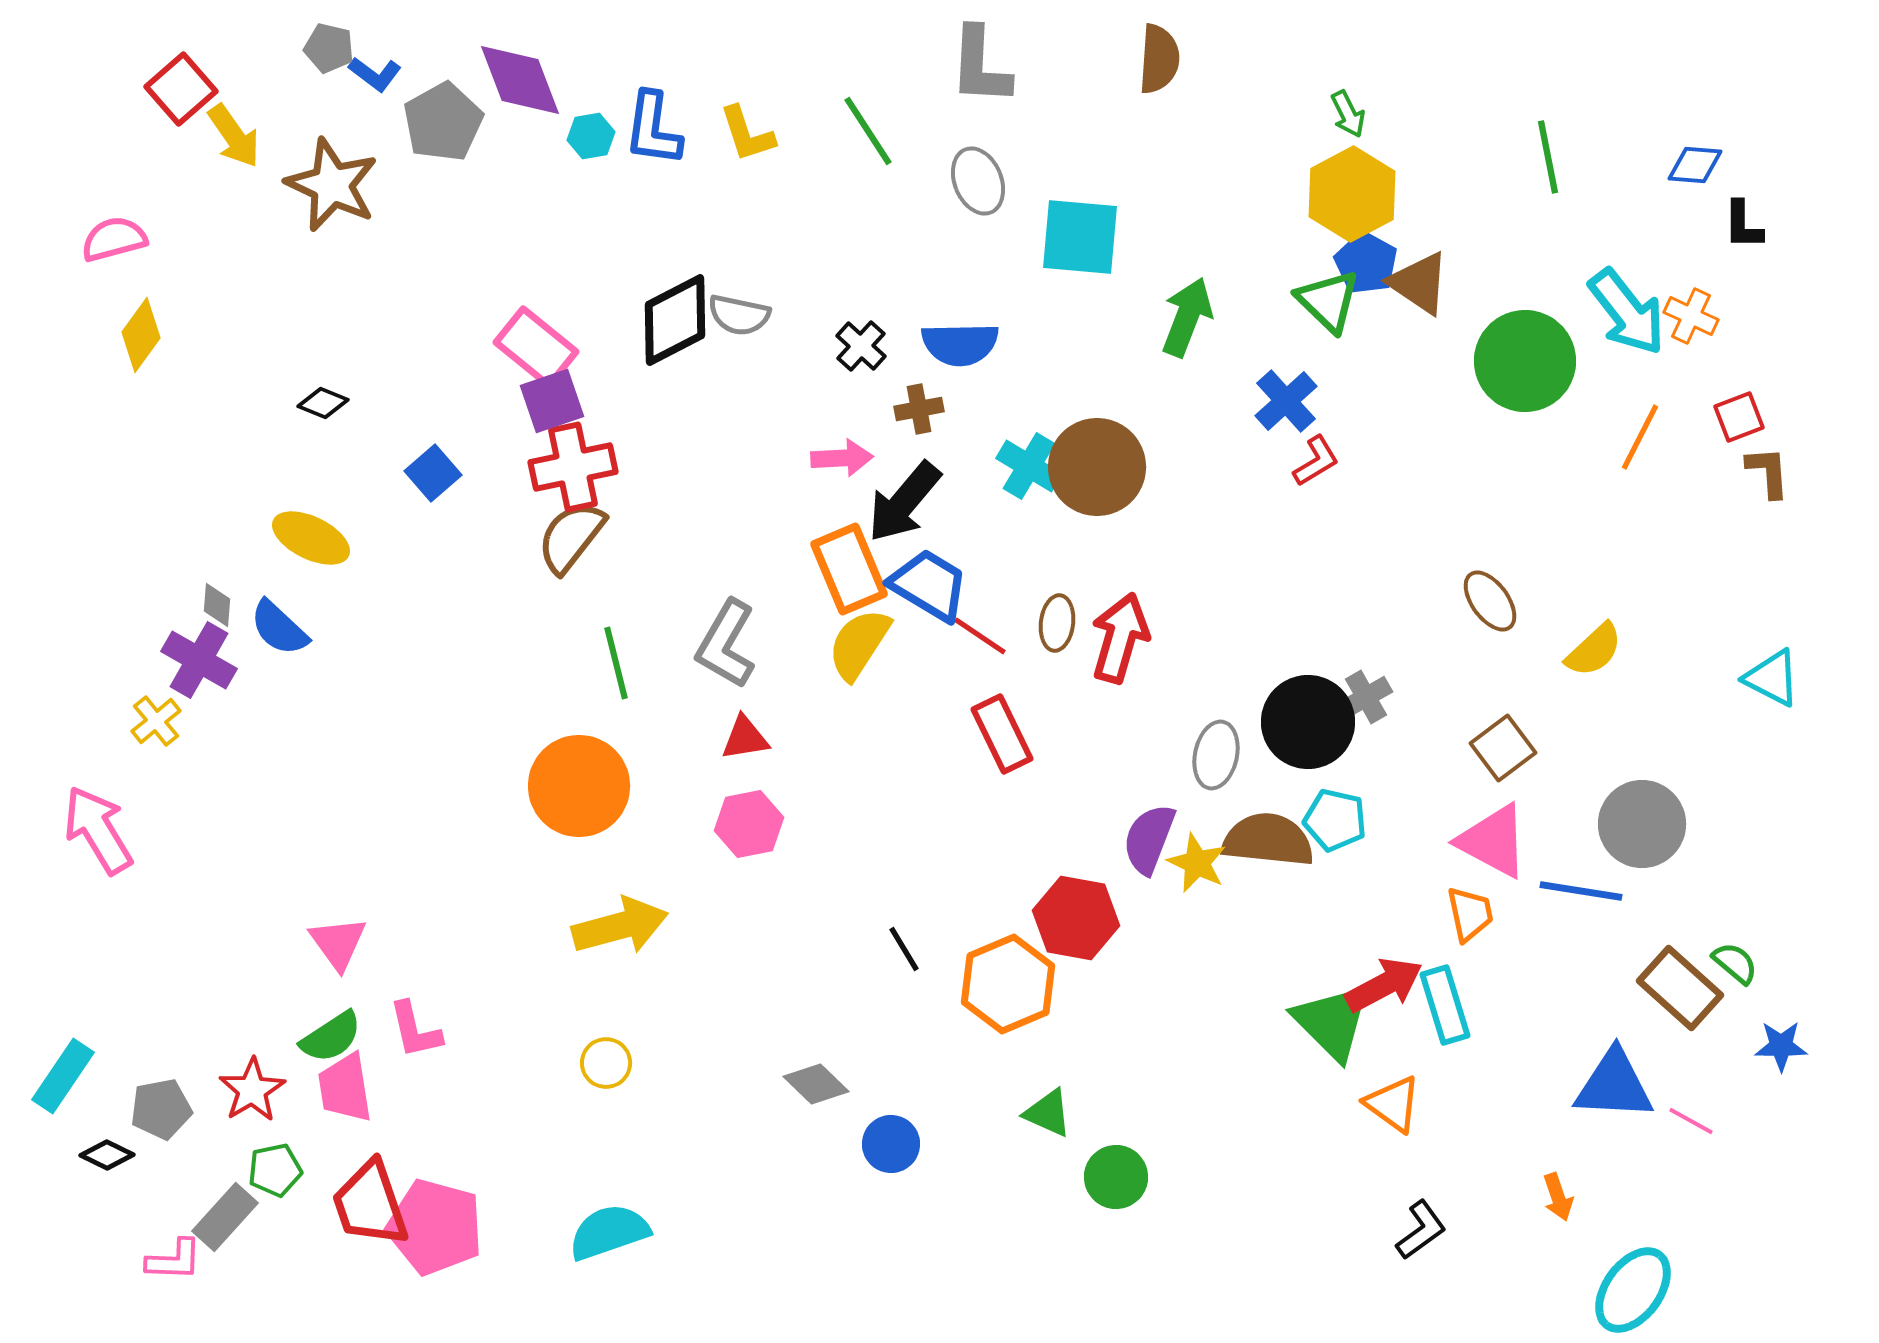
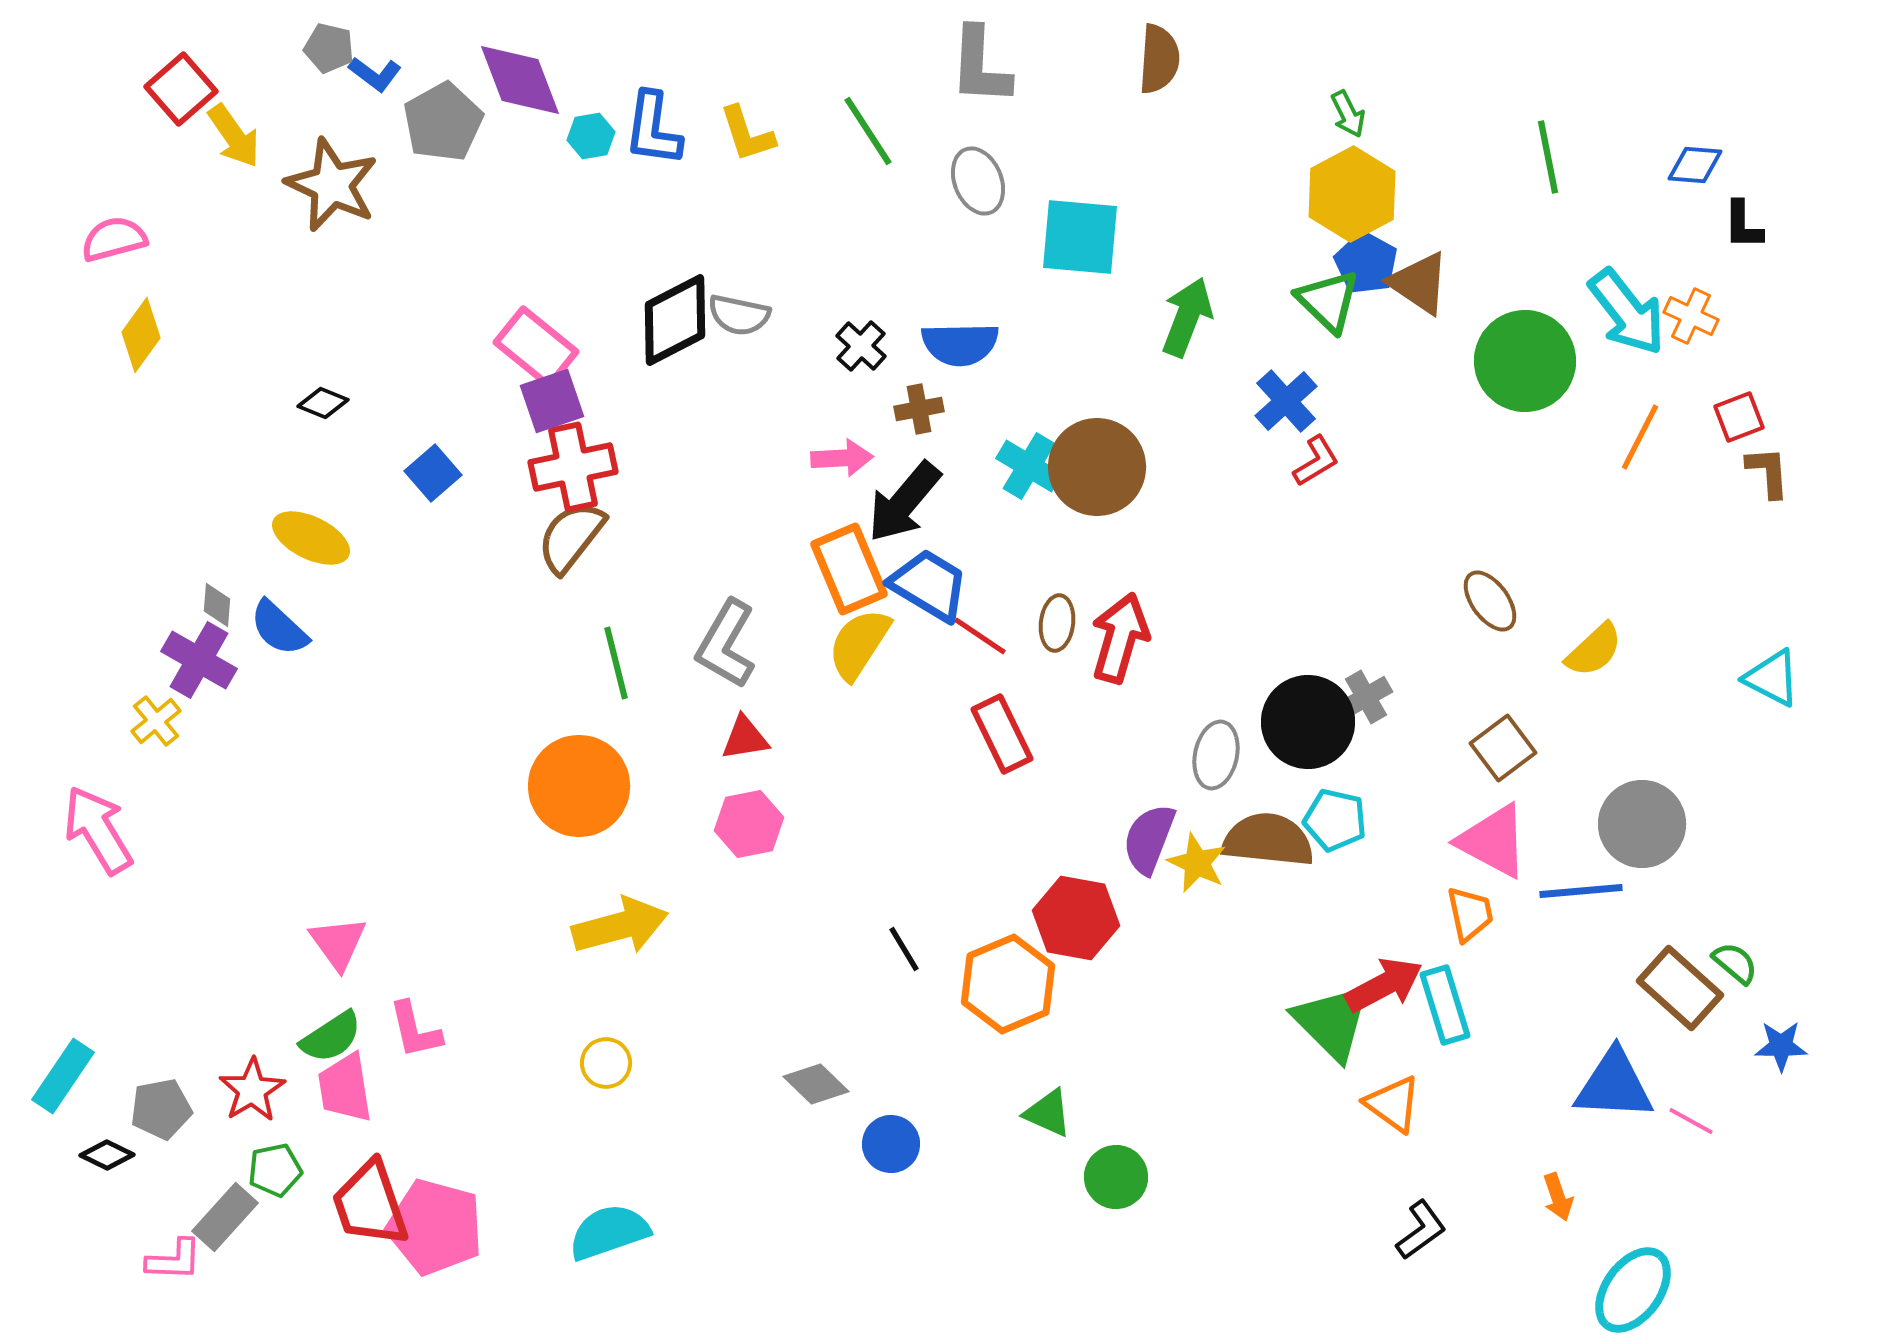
blue line at (1581, 891): rotated 14 degrees counterclockwise
